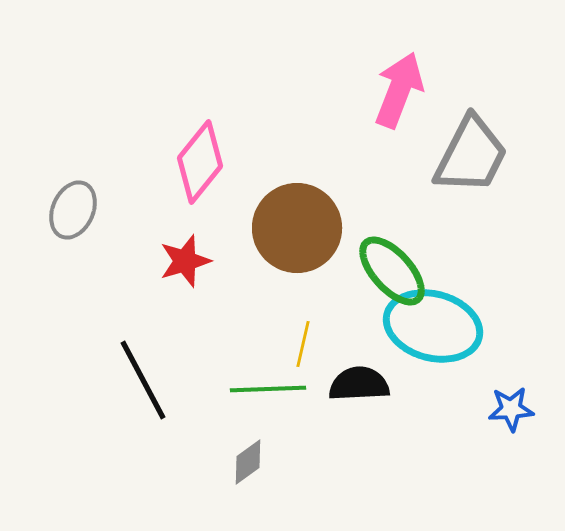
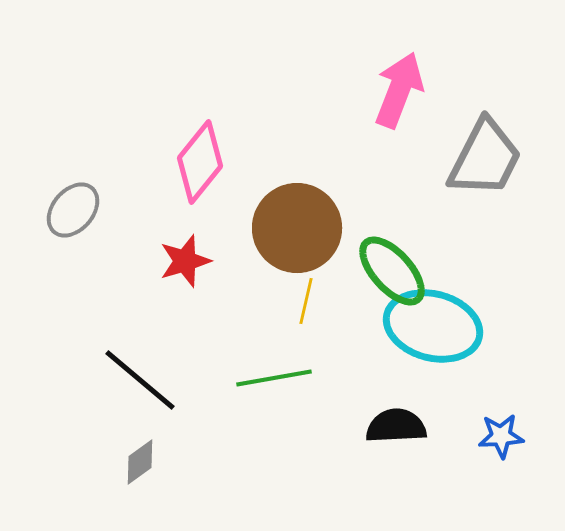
gray trapezoid: moved 14 px right, 3 px down
gray ellipse: rotated 16 degrees clockwise
yellow line: moved 3 px right, 43 px up
black line: moved 3 px left; rotated 22 degrees counterclockwise
black semicircle: moved 37 px right, 42 px down
green line: moved 6 px right, 11 px up; rotated 8 degrees counterclockwise
blue star: moved 10 px left, 27 px down
gray diamond: moved 108 px left
